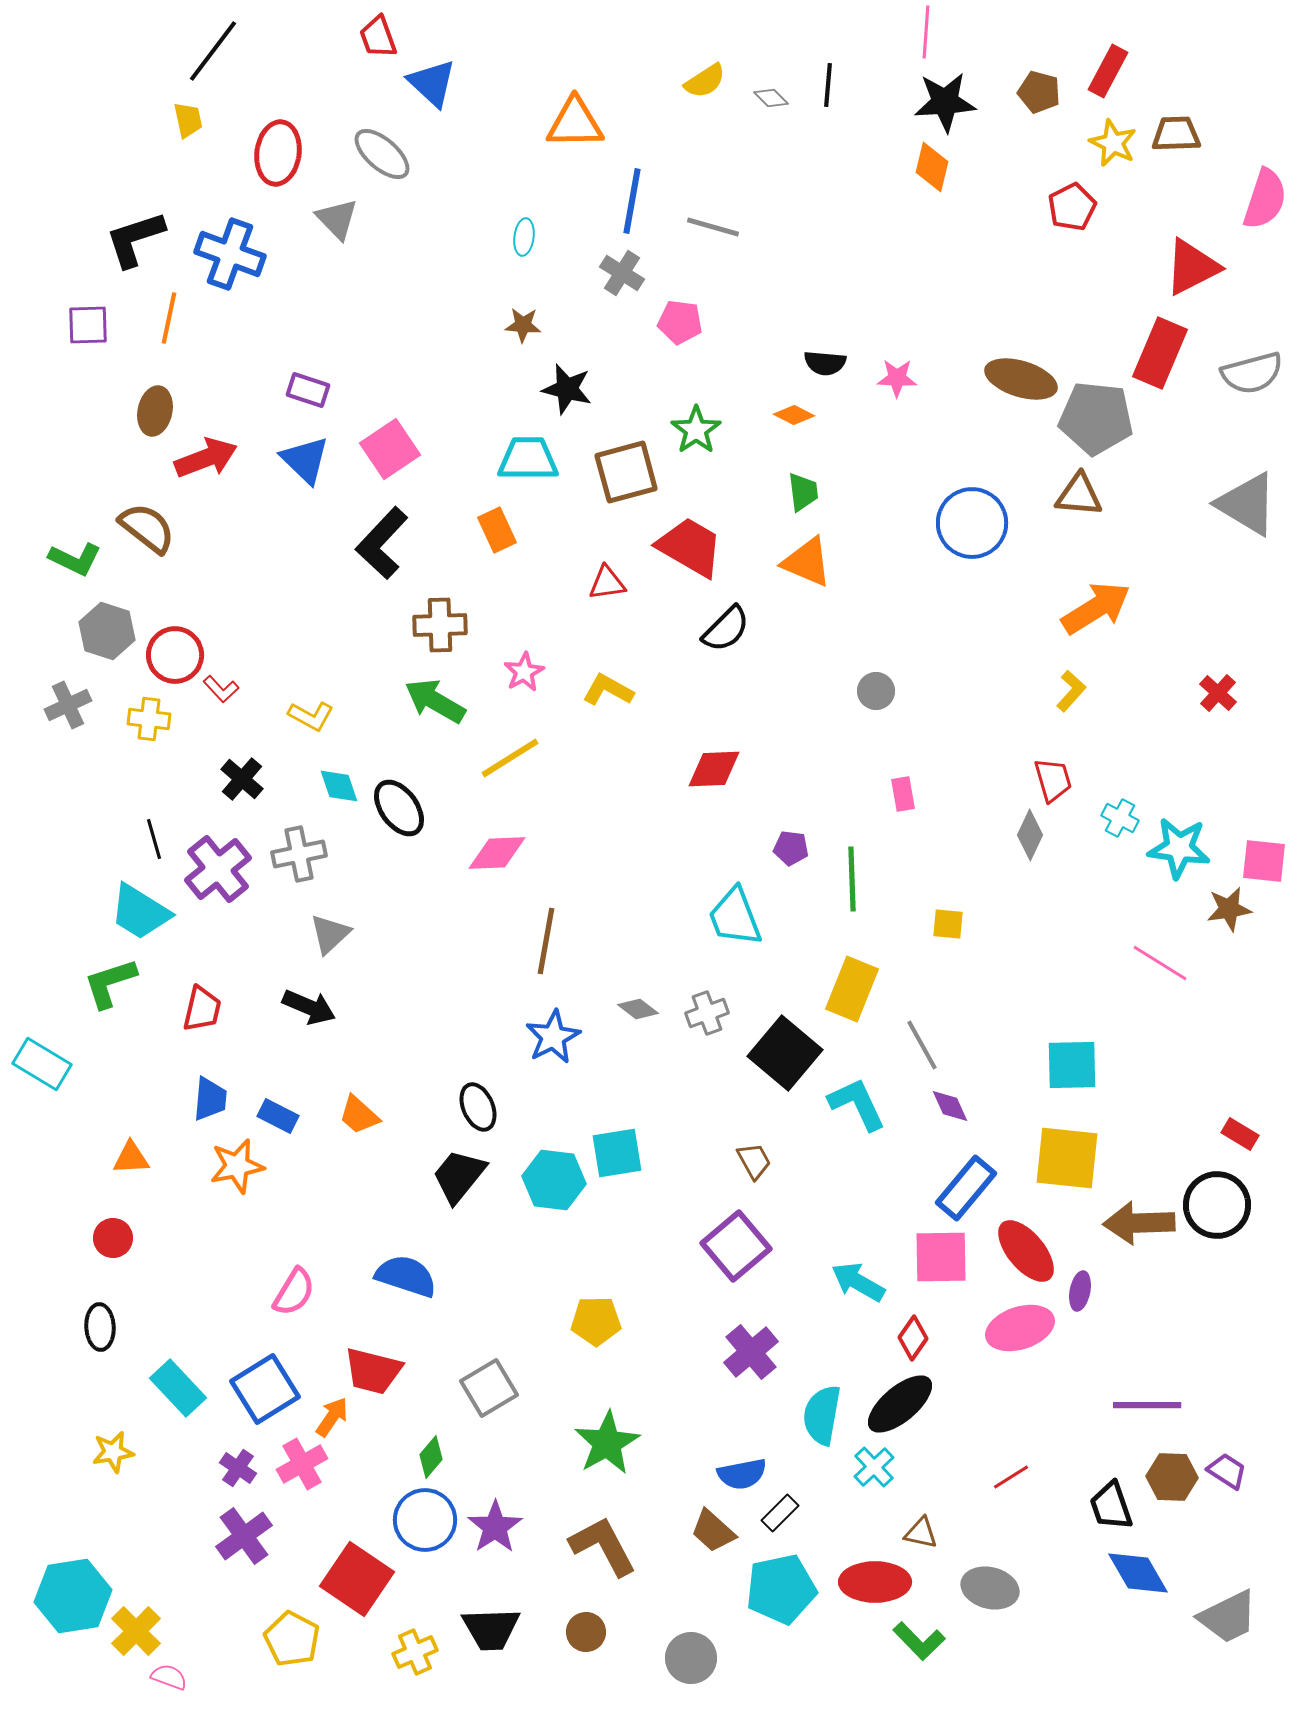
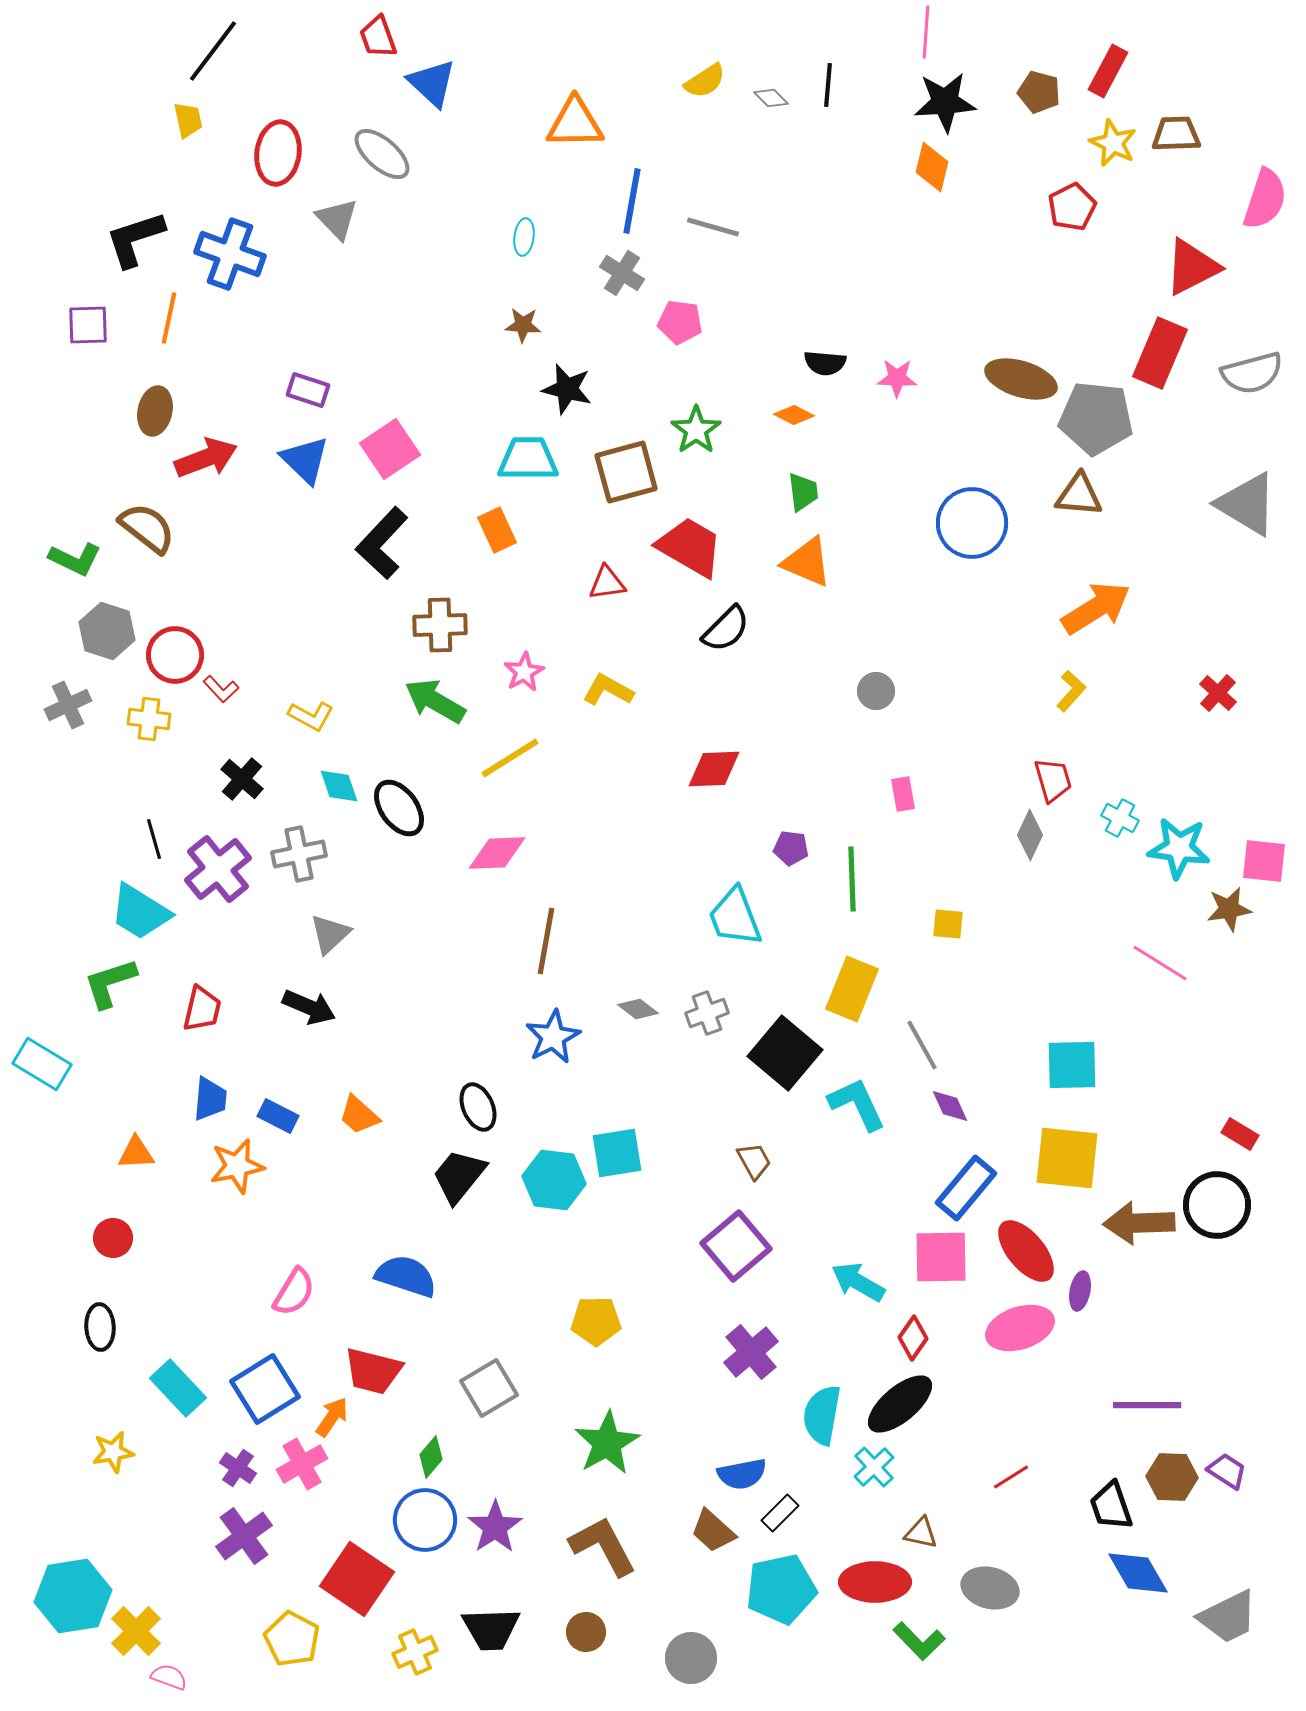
orange triangle at (131, 1158): moved 5 px right, 5 px up
